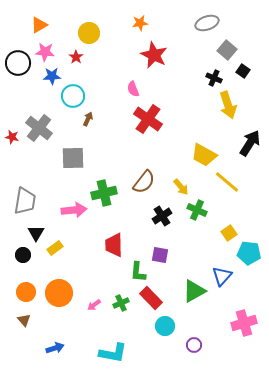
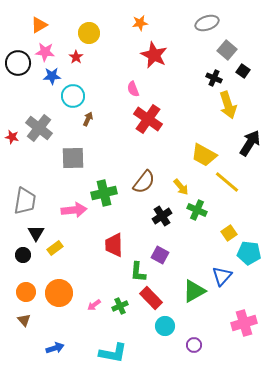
purple square at (160, 255): rotated 18 degrees clockwise
green cross at (121, 303): moved 1 px left, 3 px down
